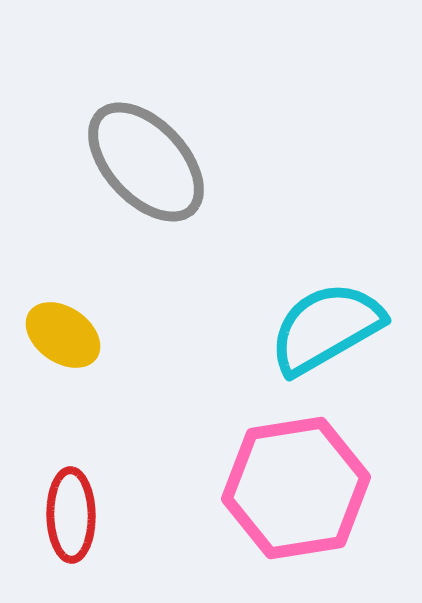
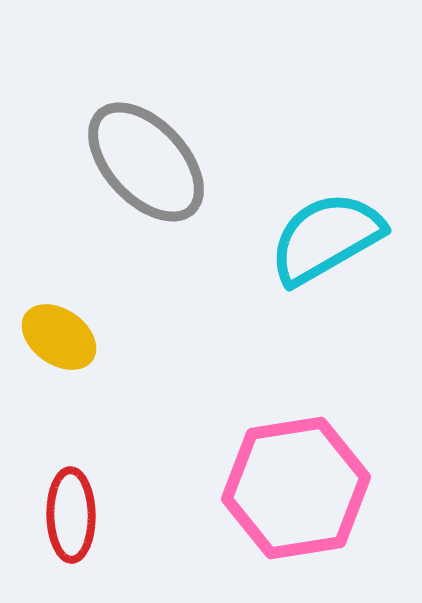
cyan semicircle: moved 90 px up
yellow ellipse: moved 4 px left, 2 px down
